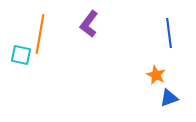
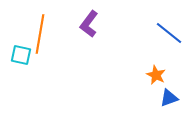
blue line: rotated 44 degrees counterclockwise
